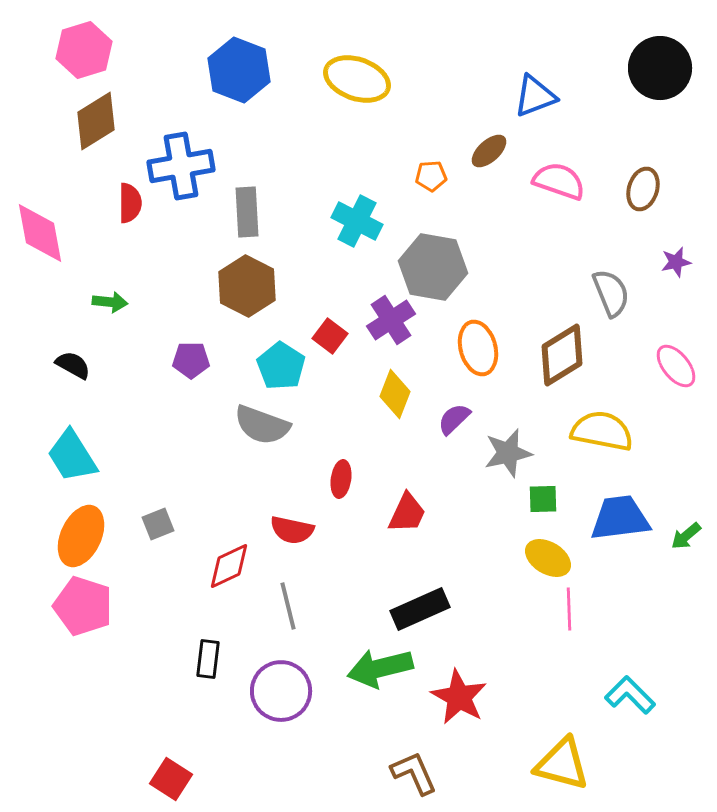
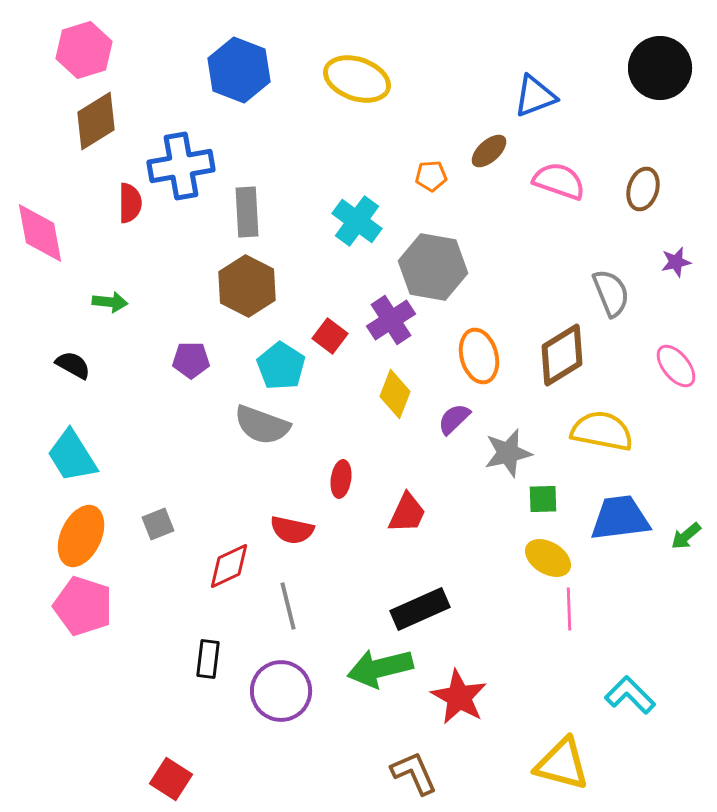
cyan cross at (357, 221): rotated 9 degrees clockwise
orange ellipse at (478, 348): moved 1 px right, 8 px down
